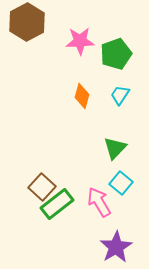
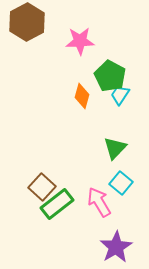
green pentagon: moved 6 px left, 22 px down; rotated 24 degrees counterclockwise
